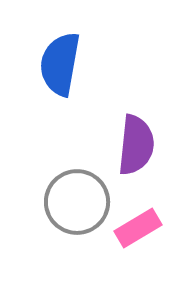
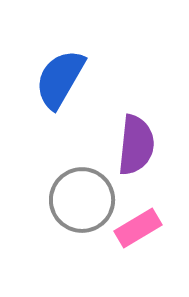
blue semicircle: moved 15 px down; rotated 20 degrees clockwise
gray circle: moved 5 px right, 2 px up
